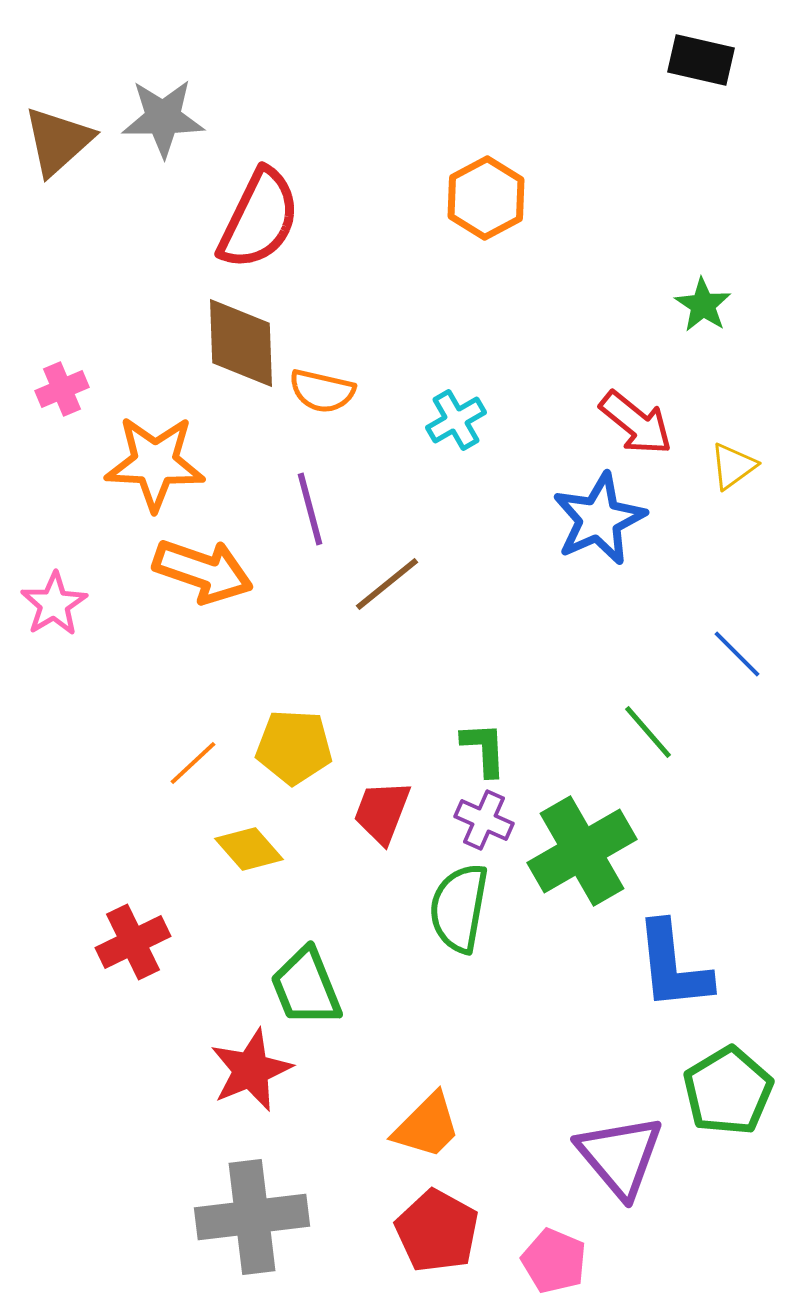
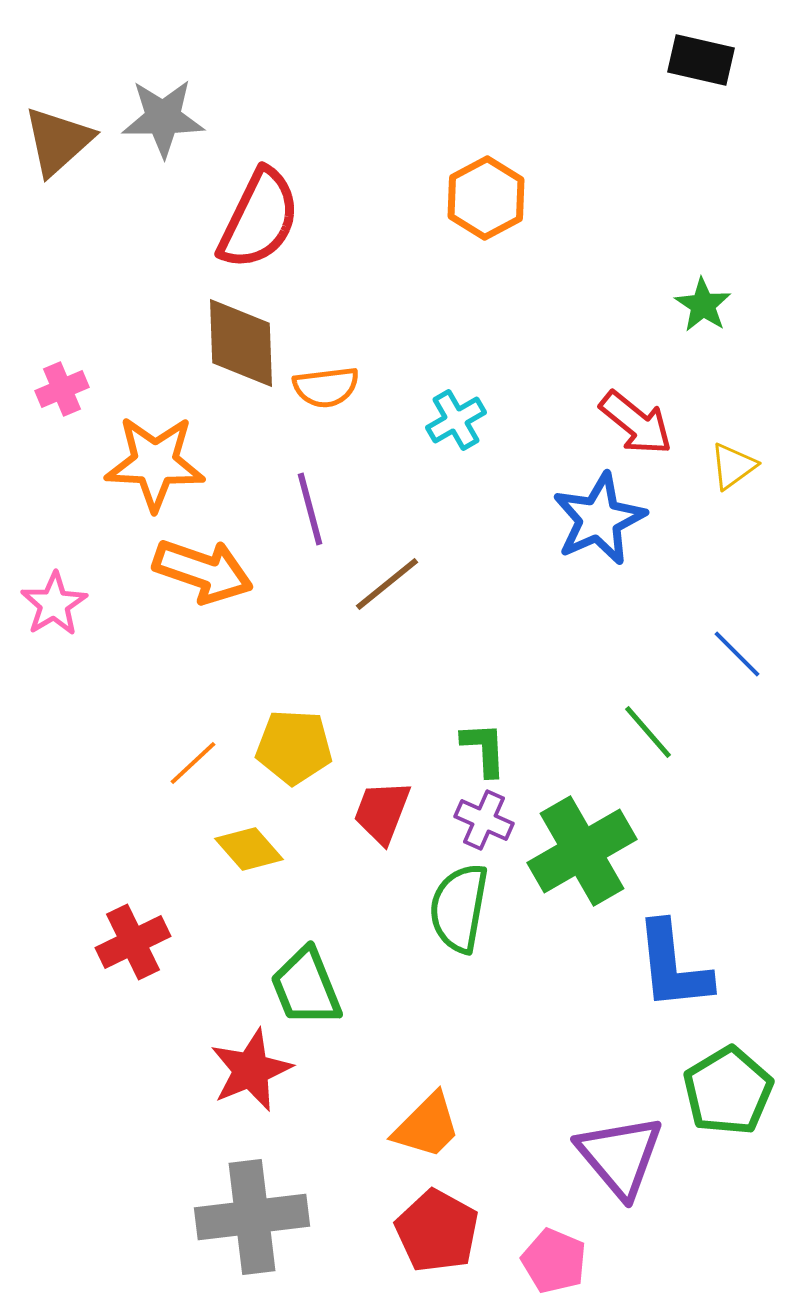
orange semicircle: moved 4 px right, 4 px up; rotated 20 degrees counterclockwise
